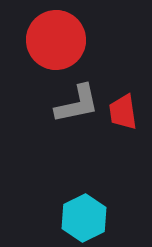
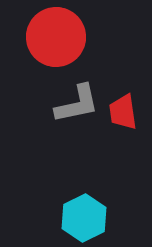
red circle: moved 3 px up
